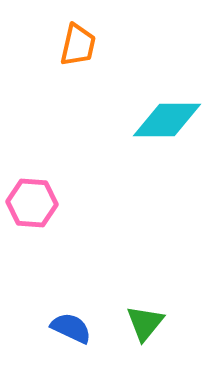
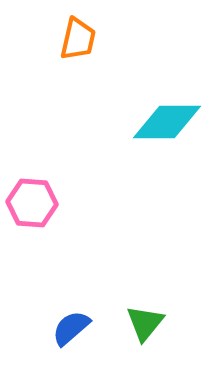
orange trapezoid: moved 6 px up
cyan diamond: moved 2 px down
blue semicircle: rotated 66 degrees counterclockwise
